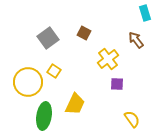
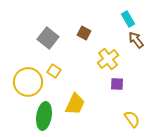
cyan rectangle: moved 17 px left, 6 px down; rotated 14 degrees counterclockwise
gray square: rotated 15 degrees counterclockwise
